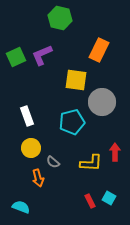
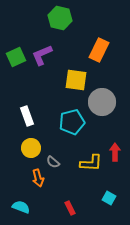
red rectangle: moved 20 px left, 7 px down
